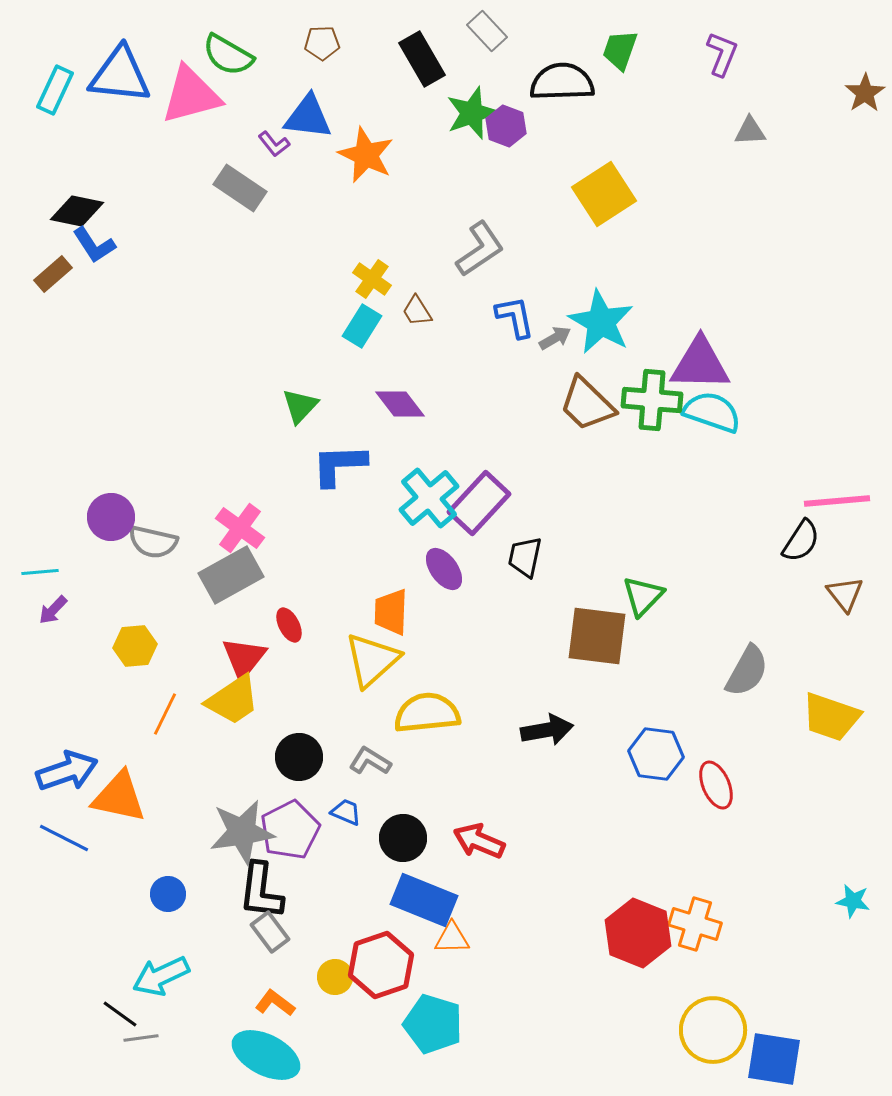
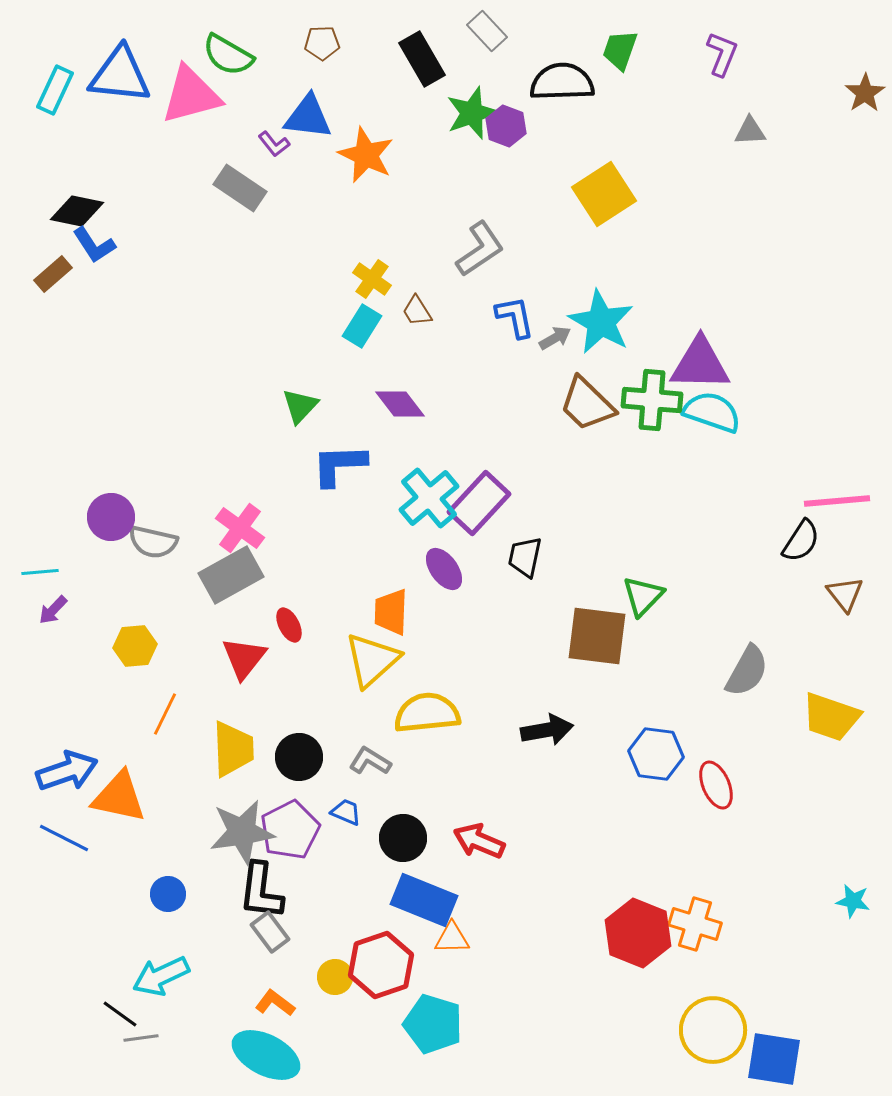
yellow trapezoid at (233, 700): moved 49 px down; rotated 58 degrees counterclockwise
